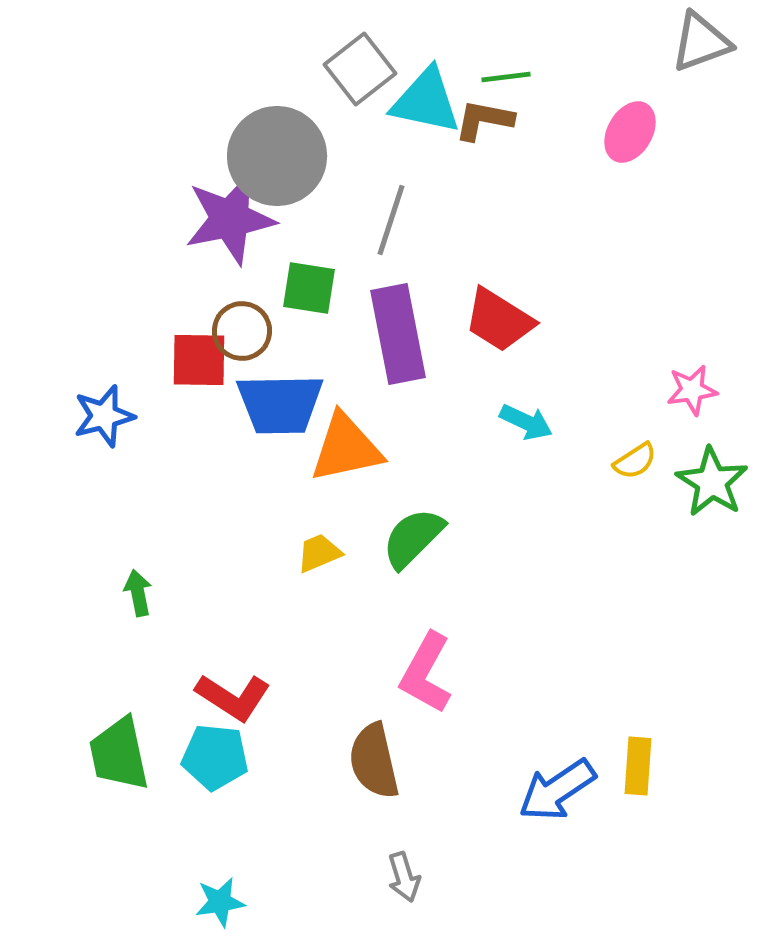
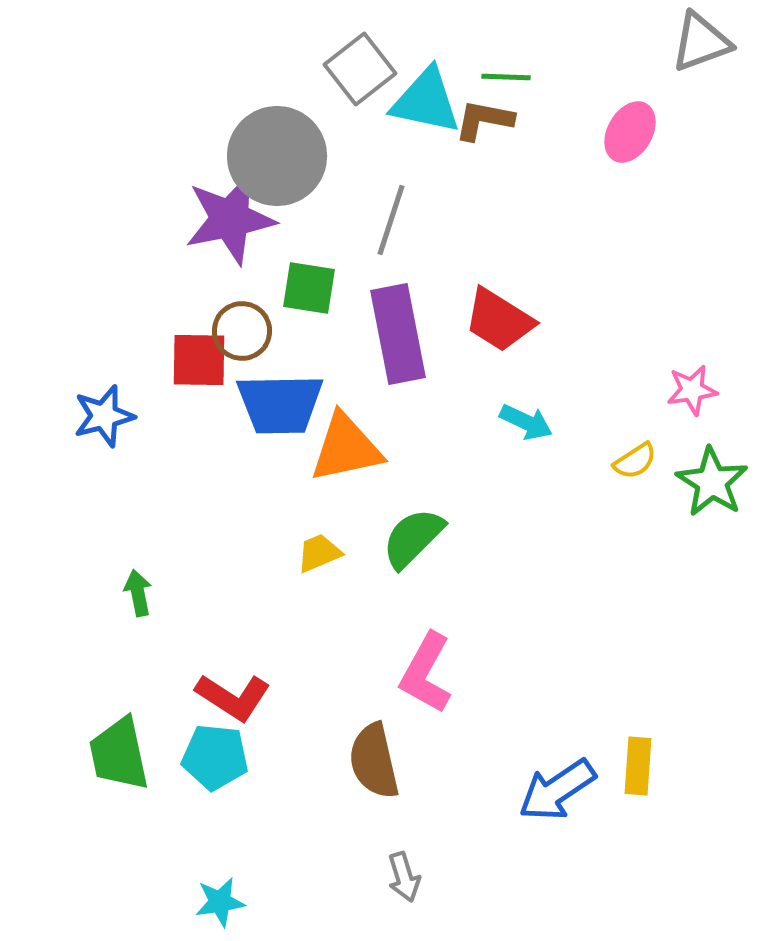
green line: rotated 9 degrees clockwise
